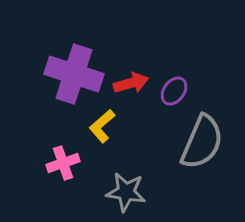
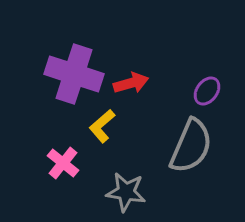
purple ellipse: moved 33 px right
gray semicircle: moved 11 px left, 4 px down
pink cross: rotated 32 degrees counterclockwise
